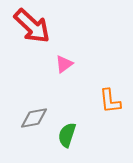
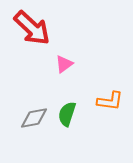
red arrow: moved 2 px down
orange L-shape: rotated 76 degrees counterclockwise
green semicircle: moved 21 px up
